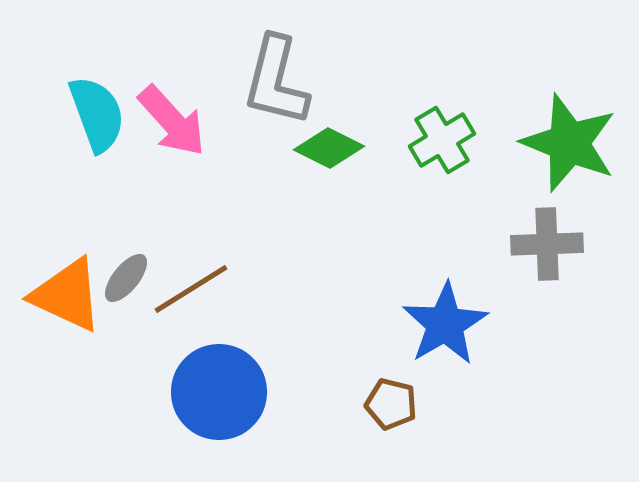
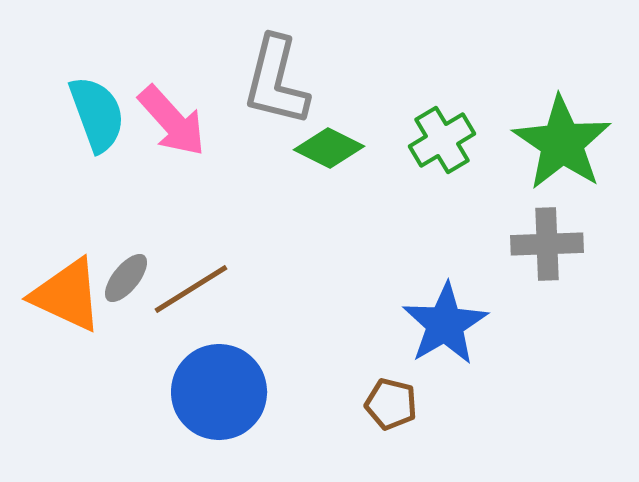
green star: moved 7 px left; rotated 12 degrees clockwise
